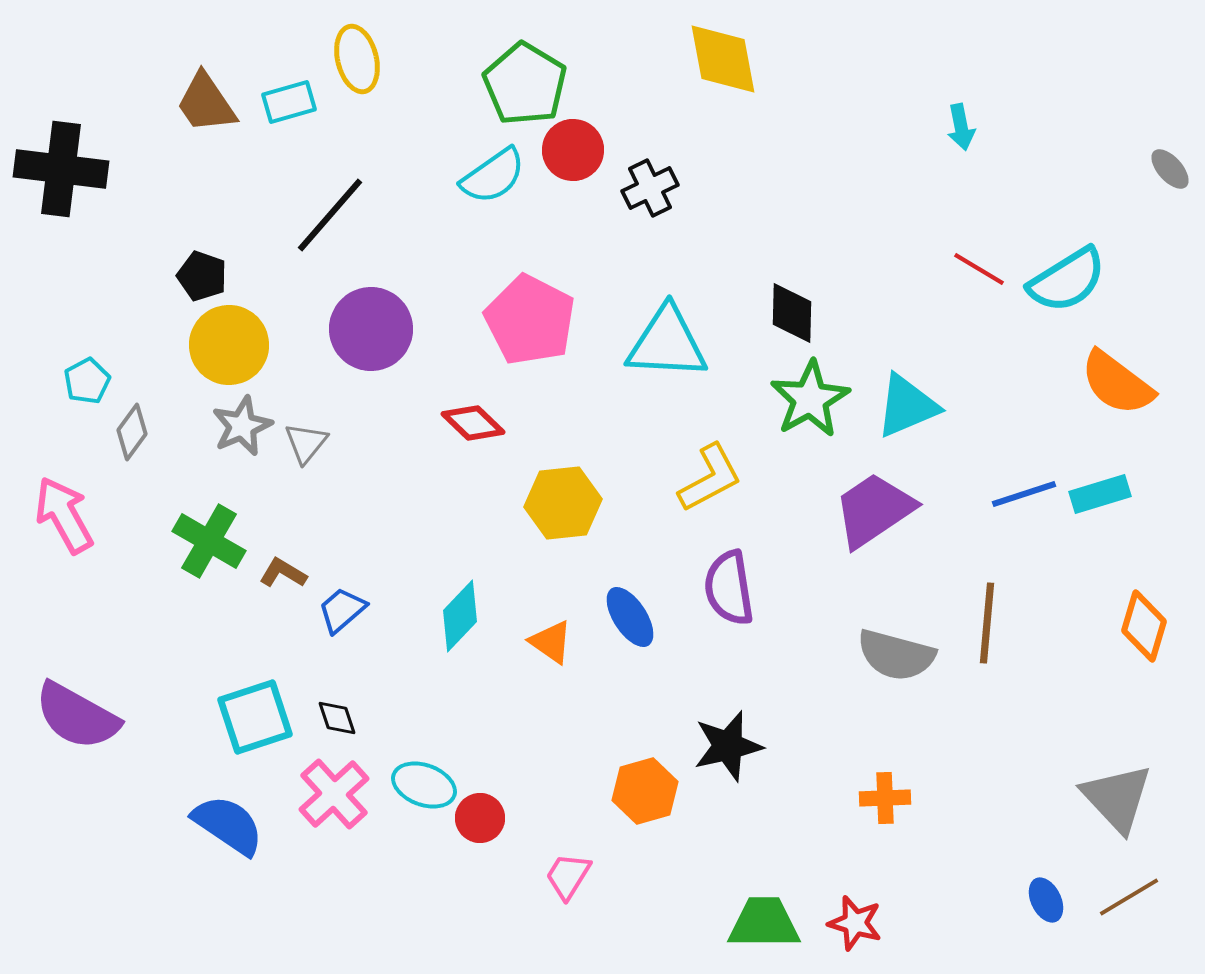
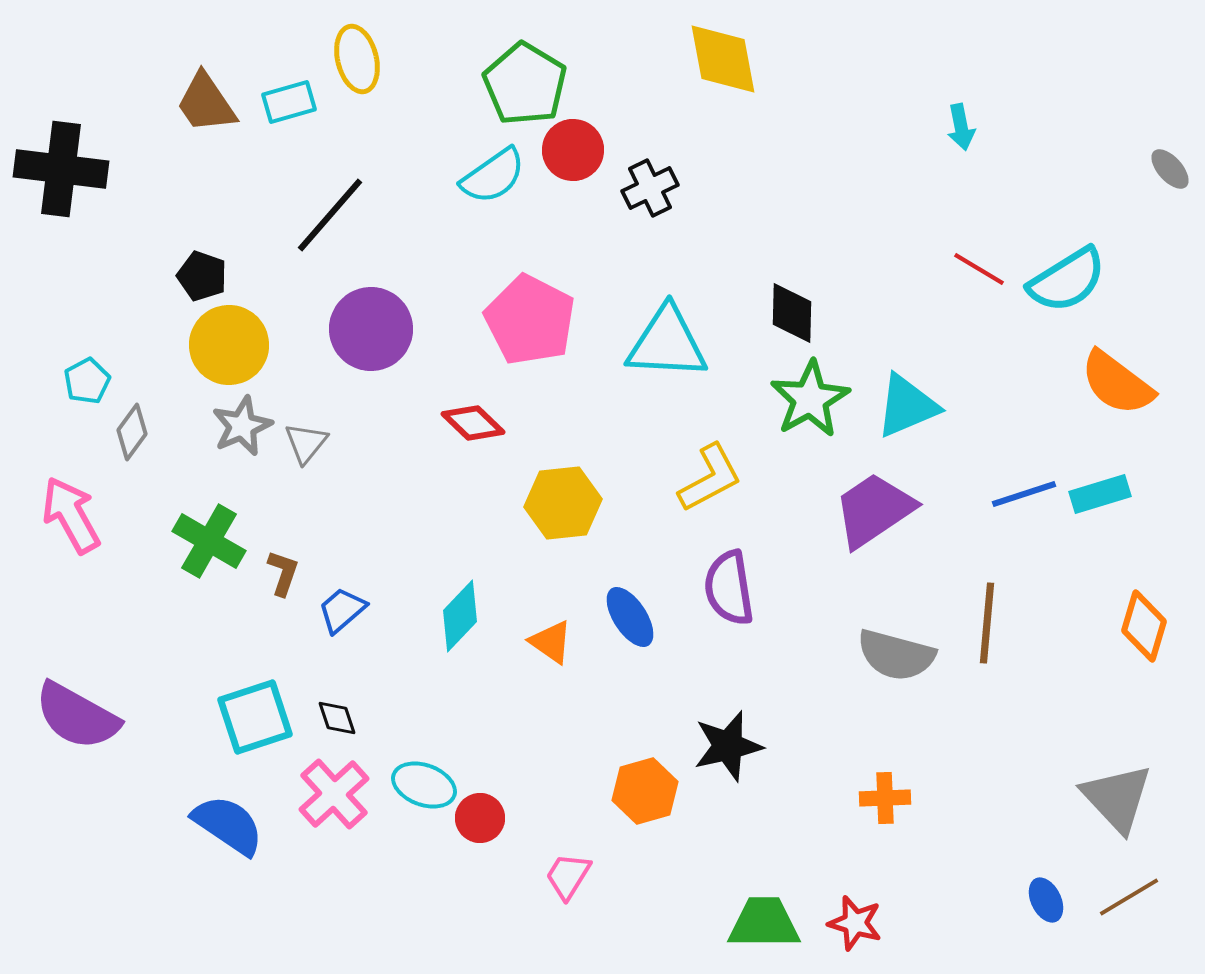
pink arrow at (64, 515): moved 7 px right
brown L-shape at (283, 573): rotated 78 degrees clockwise
